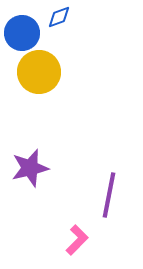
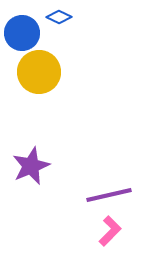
blue diamond: rotated 45 degrees clockwise
purple star: moved 1 px right, 2 px up; rotated 9 degrees counterclockwise
purple line: rotated 66 degrees clockwise
pink L-shape: moved 33 px right, 9 px up
